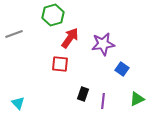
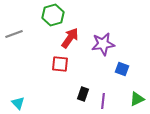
blue square: rotated 16 degrees counterclockwise
